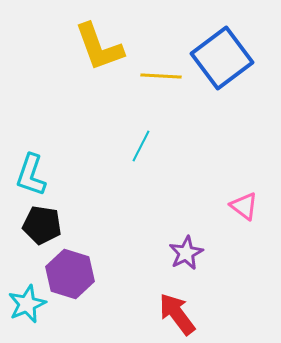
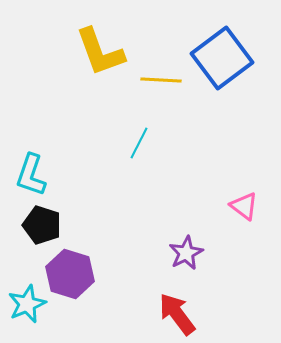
yellow L-shape: moved 1 px right, 5 px down
yellow line: moved 4 px down
cyan line: moved 2 px left, 3 px up
black pentagon: rotated 9 degrees clockwise
